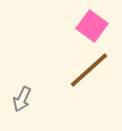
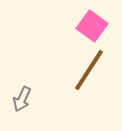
brown line: rotated 15 degrees counterclockwise
